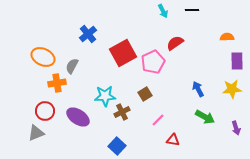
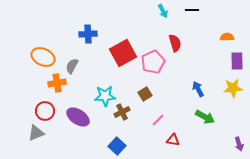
blue cross: rotated 36 degrees clockwise
red semicircle: rotated 108 degrees clockwise
yellow star: moved 1 px right, 1 px up
purple arrow: moved 3 px right, 16 px down
